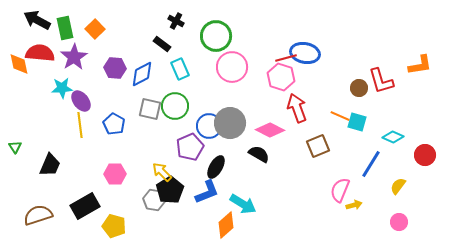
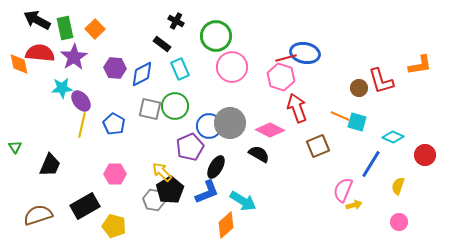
yellow line at (80, 125): moved 2 px right; rotated 20 degrees clockwise
yellow semicircle at (398, 186): rotated 18 degrees counterclockwise
pink semicircle at (340, 190): moved 3 px right
cyan arrow at (243, 204): moved 3 px up
